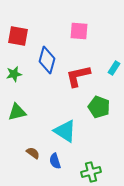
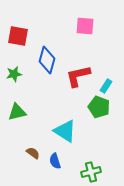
pink square: moved 6 px right, 5 px up
cyan rectangle: moved 8 px left, 18 px down
